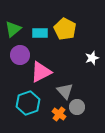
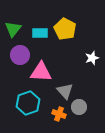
green triangle: rotated 12 degrees counterclockwise
pink triangle: rotated 30 degrees clockwise
gray circle: moved 2 px right
orange cross: rotated 16 degrees counterclockwise
